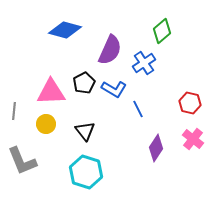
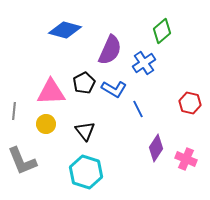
pink cross: moved 7 px left, 20 px down; rotated 15 degrees counterclockwise
